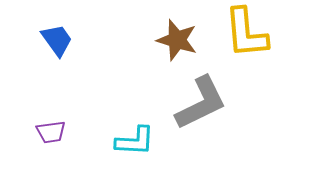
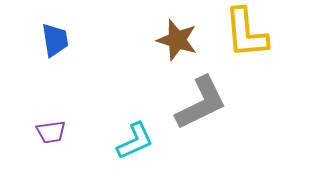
blue trapezoid: moved 2 px left; rotated 27 degrees clockwise
cyan L-shape: rotated 27 degrees counterclockwise
